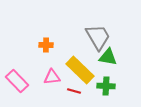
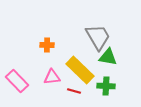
orange cross: moved 1 px right
